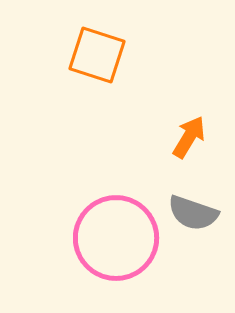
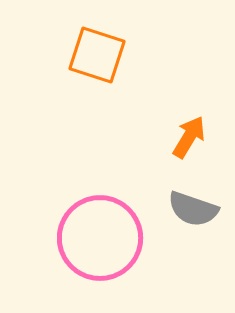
gray semicircle: moved 4 px up
pink circle: moved 16 px left
